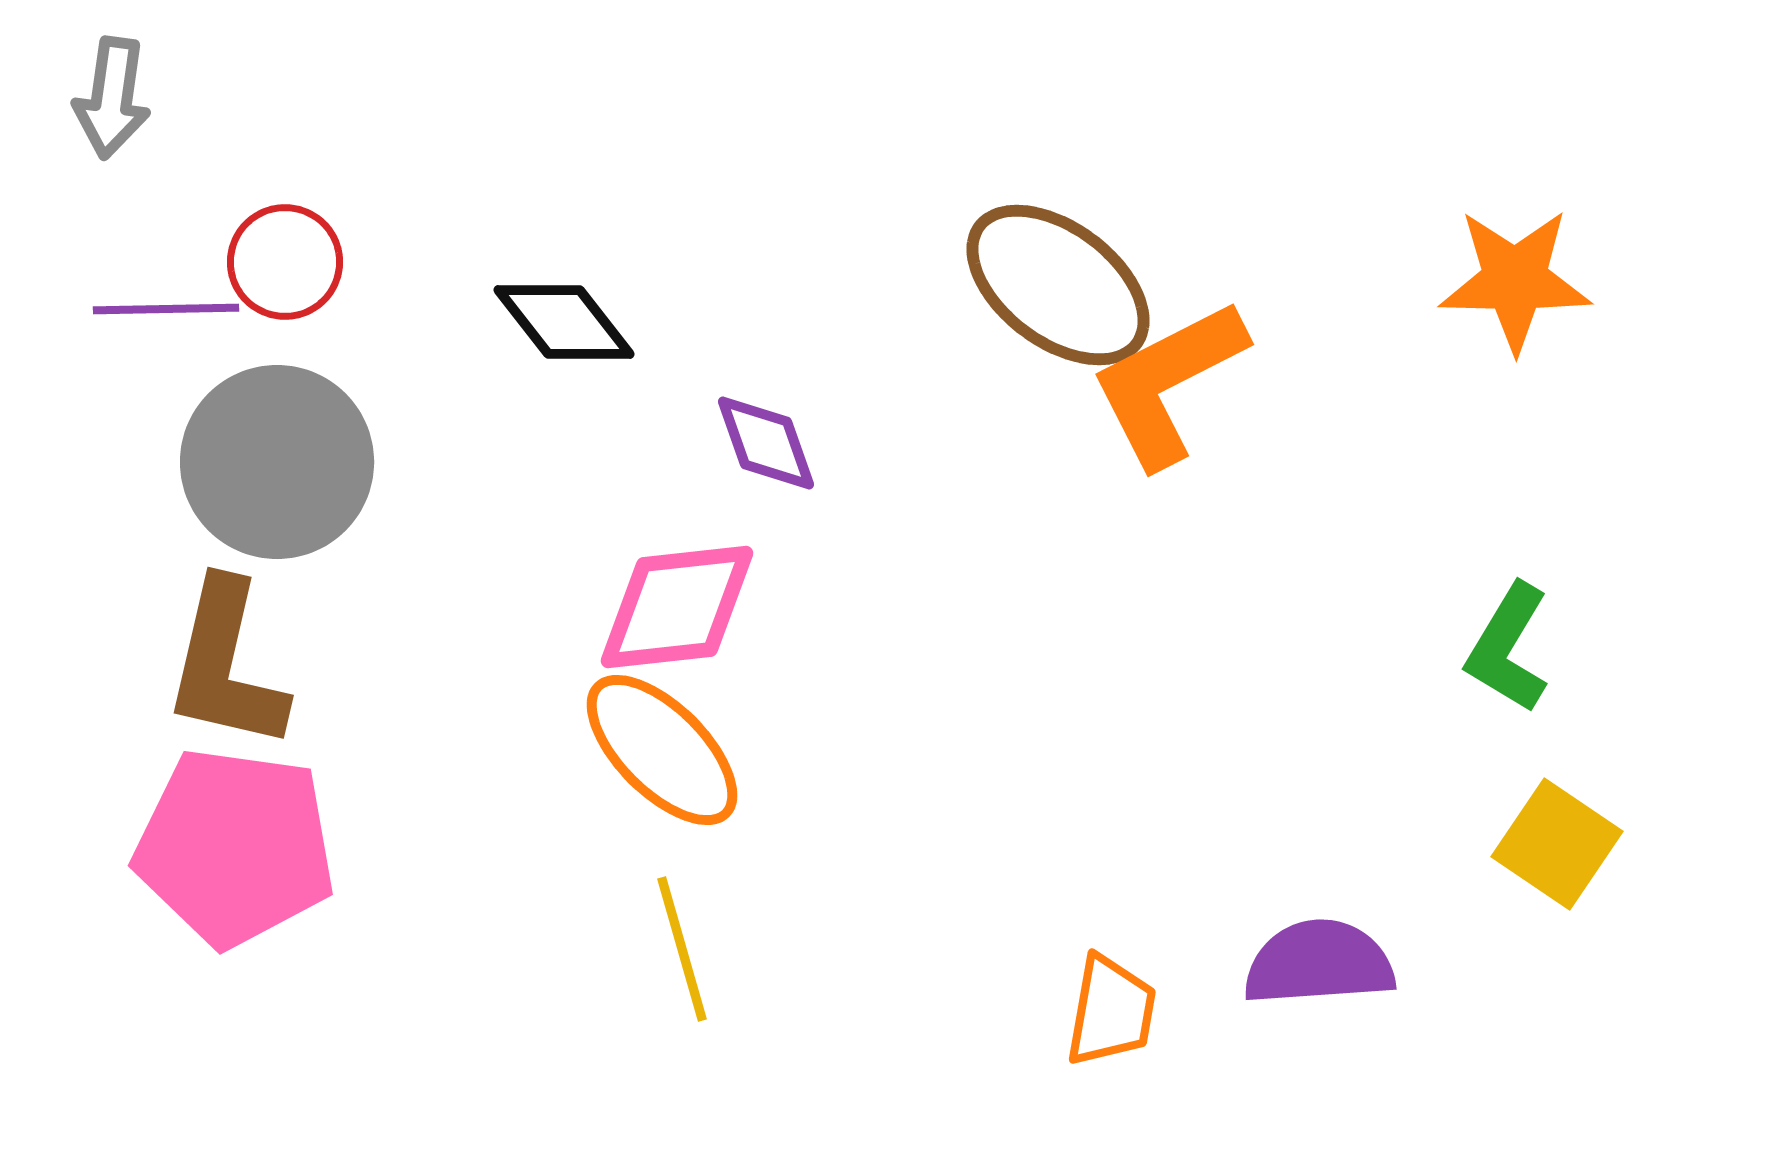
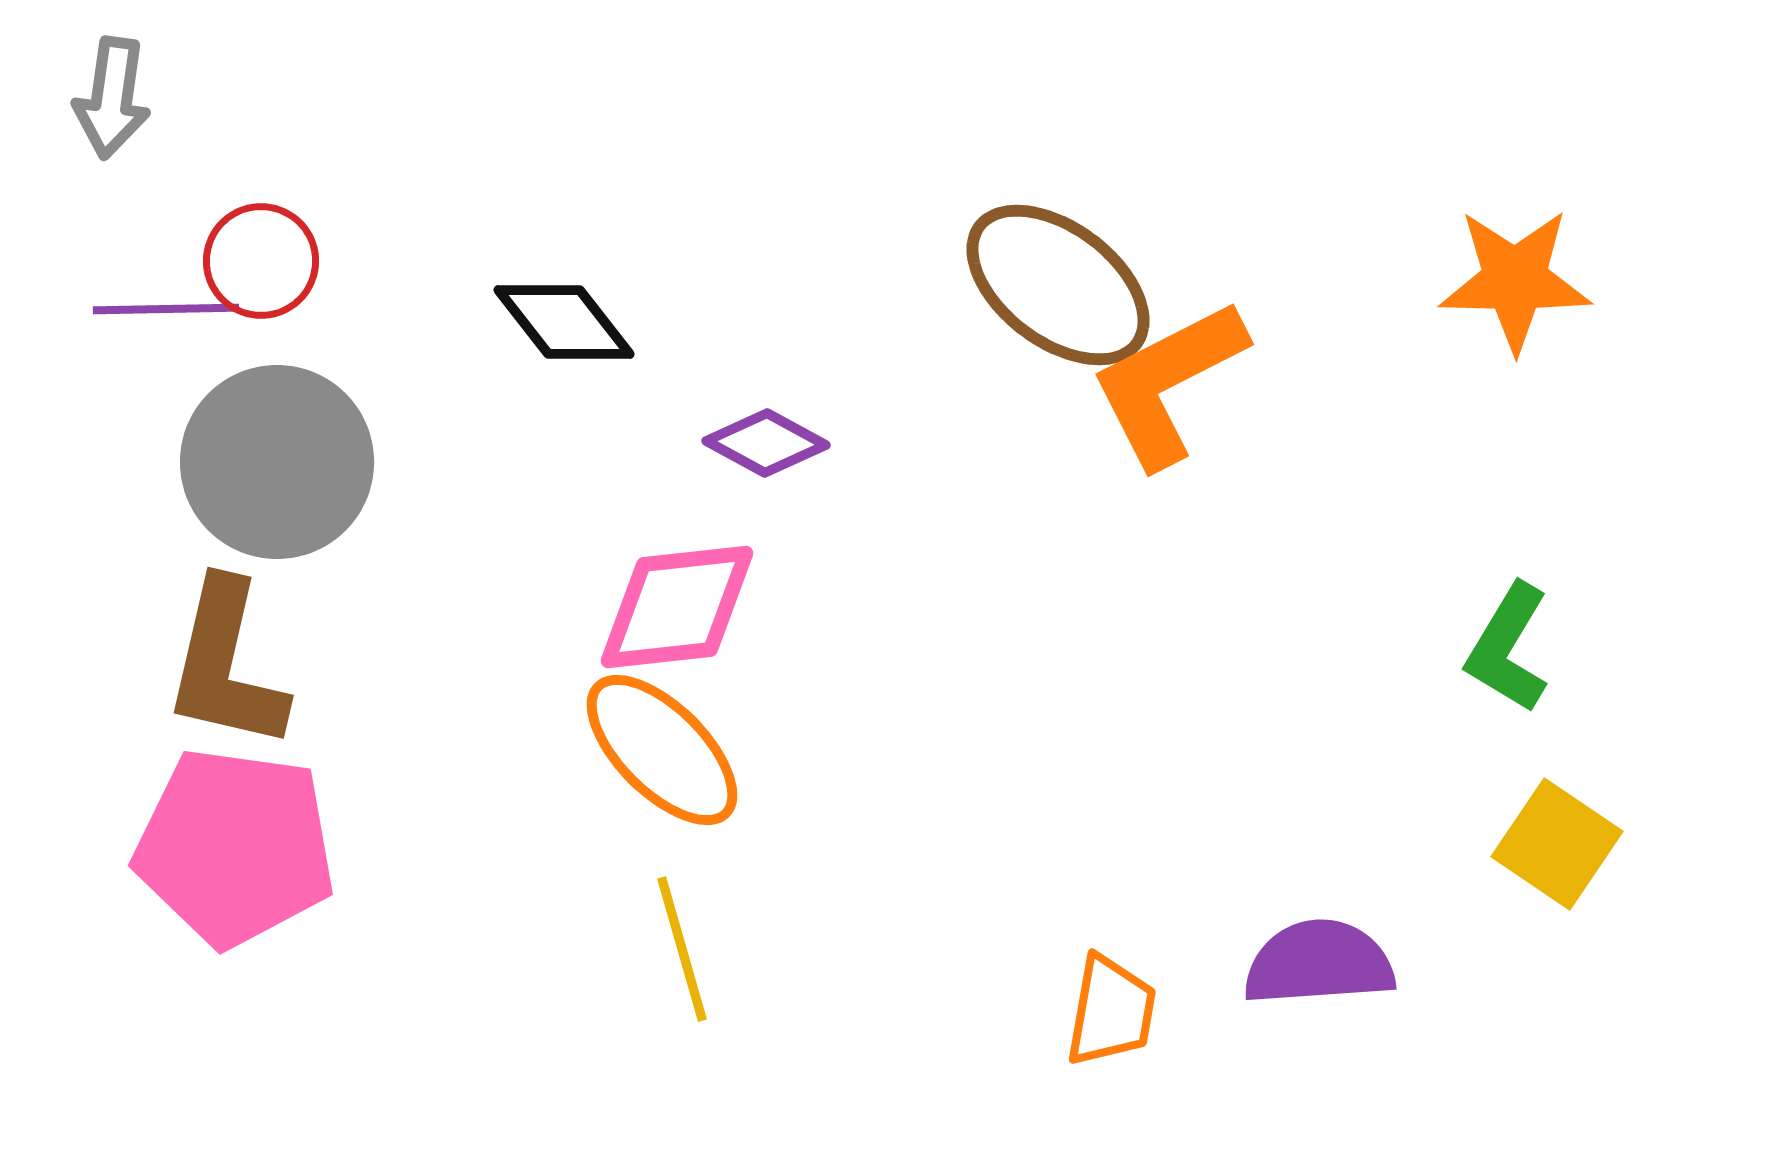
red circle: moved 24 px left, 1 px up
purple diamond: rotated 42 degrees counterclockwise
